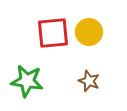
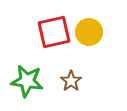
red square: moved 1 px right, 1 px up; rotated 8 degrees counterclockwise
brown star: moved 18 px left; rotated 15 degrees clockwise
